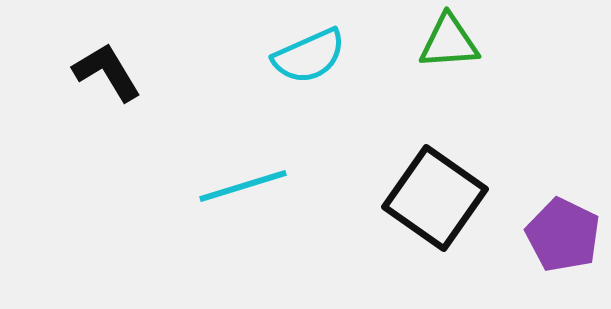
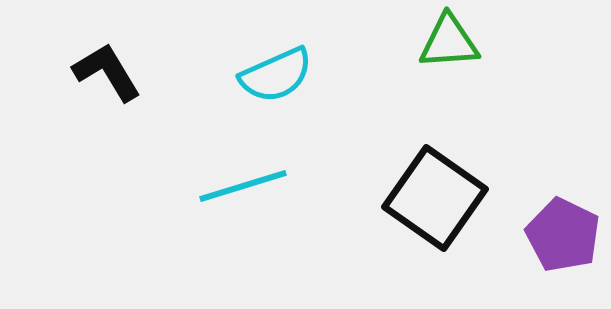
cyan semicircle: moved 33 px left, 19 px down
